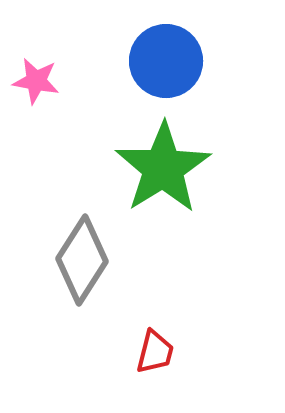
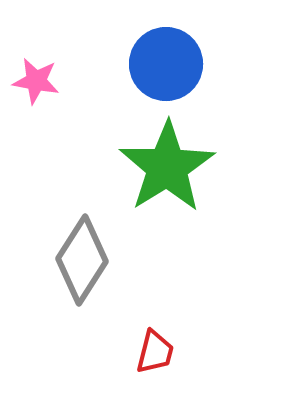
blue circle: moved 3 px down
green star: moved 4 px right, 1 px up
